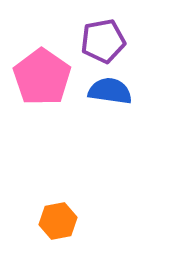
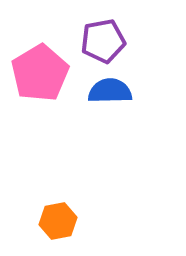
pink pentagon: moved 2 px left, 4 px up; rotated 6 degrees clockwise
blue semicircle: rotated 9 degrees counterclockwise
